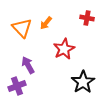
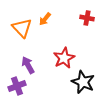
orange arrow: moved 1 px left, 4 px up
red star: moved 9 px down
black star: rotated 15 degrees counterclockwise
